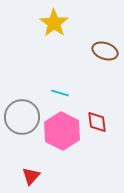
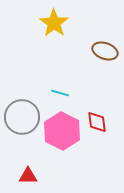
red triangle: moved 3 px left; rotated 48 degrees clockwise
